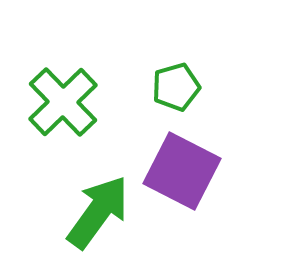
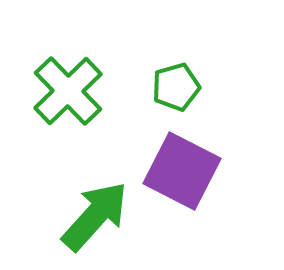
green cross: moved 5 px right, 11 px up
green arrow: moved 3 px left, 4 px down; rotated 6 degrees clockwise
